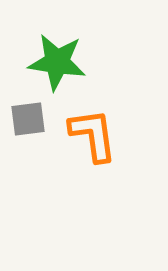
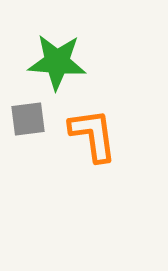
green star: rotated 4 degrees counterclockwise
